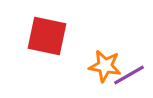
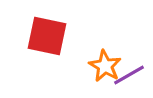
orange star: rotated 20 degrees clockwise
